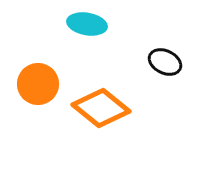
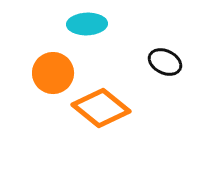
cyan ellipse: rotated 12 degrees counterclockwise
orange circle: moved 15 px right, 11 px up
